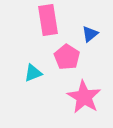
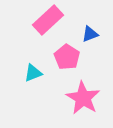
pink rectangle: rotated 56 degrees clockwise
blue triangle: rotated 18 degrees clockwise
pink star: moved 1 px left, 1 px down
